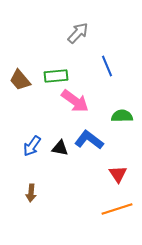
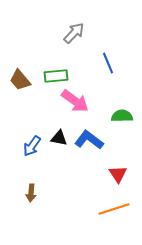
gray arrow: moved 4 px left
blue line: moved 1 px right, 3 px up
black triangle: moved 1 px left, 10 px up
orange line: moved 3 px left
